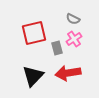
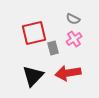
gray rectangle: moved 4 px left
